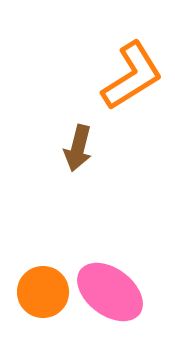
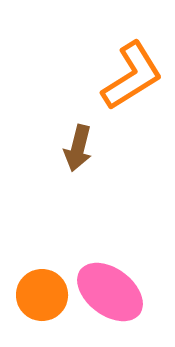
orange circle: moved 1 px left, 3 px down
